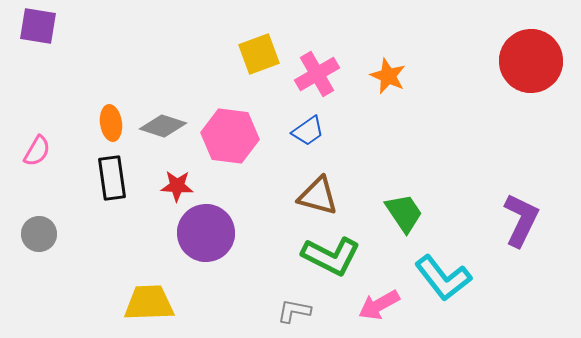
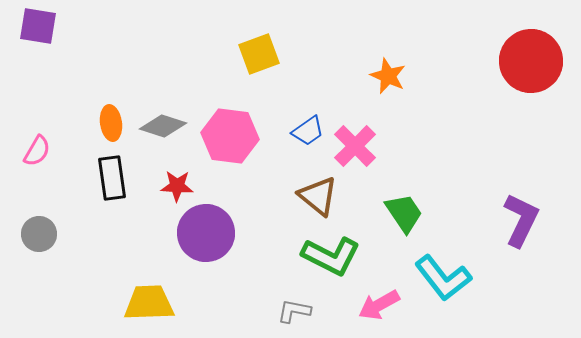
pink cross: moved 38 px right, 72 px down; rotated 15 degrees counterclockwise
brown triangle: rotated 24 degrees clockwise
